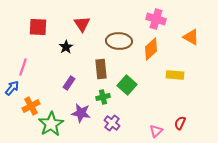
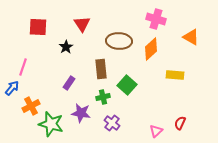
green star: rotated 25 degrees counterclockwise
